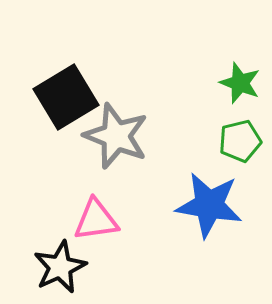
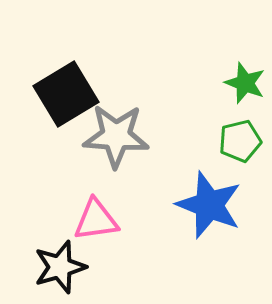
green star: moved 5 px right
black square: moved 3 px up
gray star: rotated 18 degrees counterclockwise
blue star: rotated 12 degrees clockwise
black star: rotated 8 degrees clockwise
